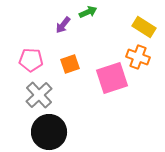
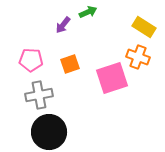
gray cross: rotated 32 degrees clockwise
